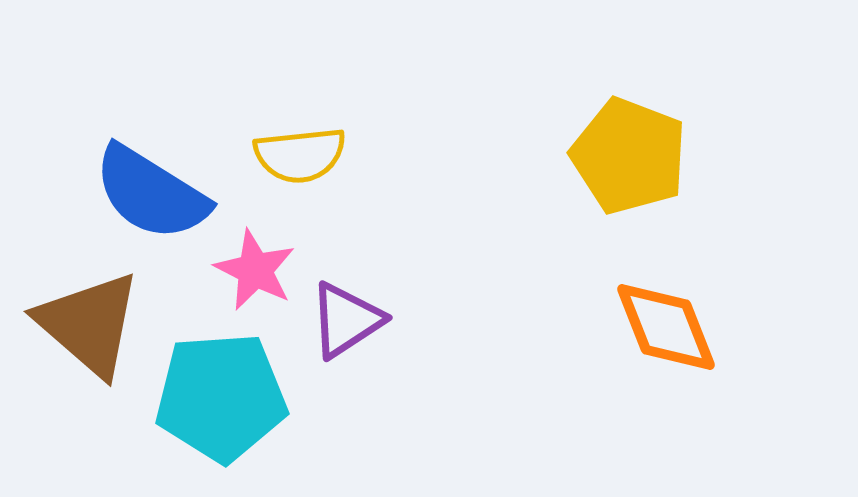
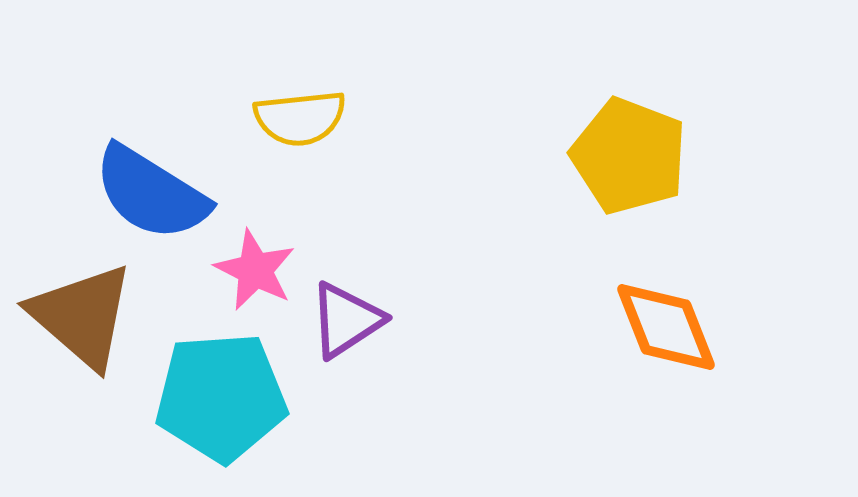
yellow semicircle: moved 37 px up
brown triangle: moved 7 px left, 8 px up
